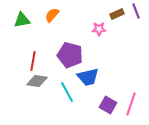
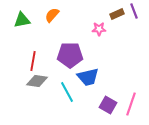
purple line: moved 2 px left
purple pentagon: rotated 15 degrees counterclockwise
